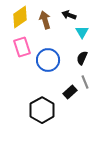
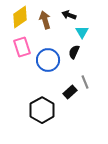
black semicircle: moved 8 px left, 6 px up
